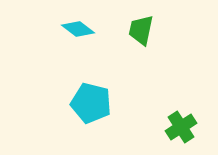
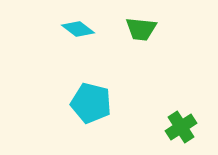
green trapezoid: moved 1 px up; rotated 96 degrees counterclockwise
